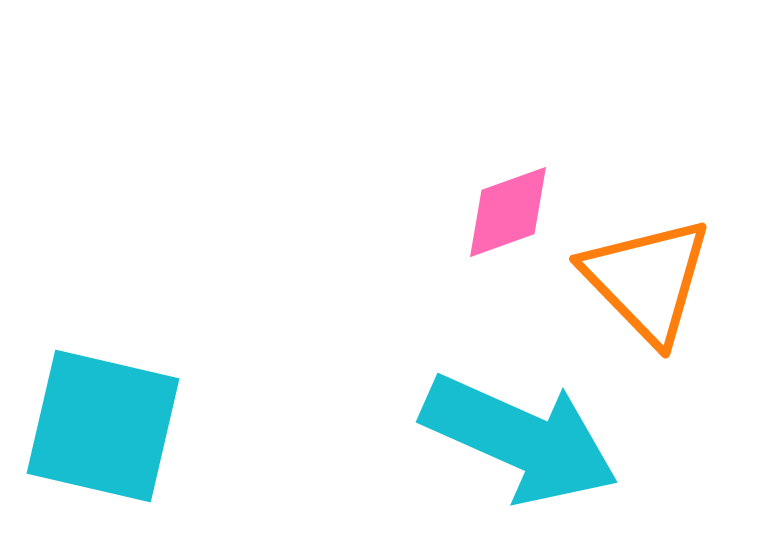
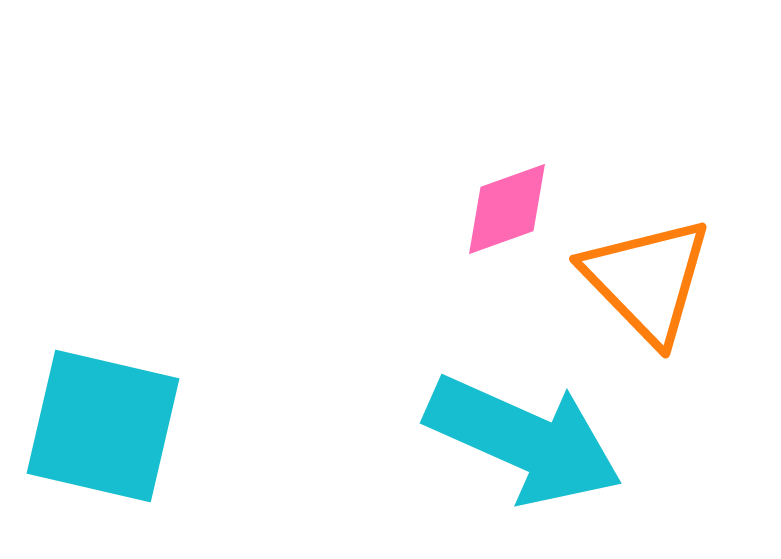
pink diamond: moved 1 px left, 3 px up
cyan arrow: moved 4 px right, 1 px down
